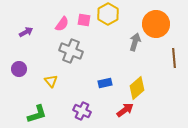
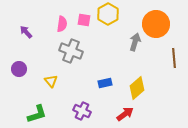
pink semicircle: rotated 28 degrees counterclockwise
purple arrow: rotated 104 degrees counterclockwise
red arrow: moved 4 px down
